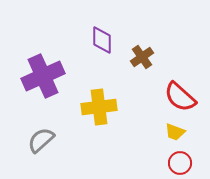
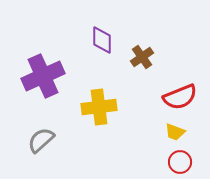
red semicircle: rotated 64 degrees counterclockwise
red circle: moved 1 px up
